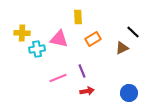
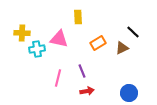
orange rectangle: moved 5 px right, 4 px down
pink line: rotated 54 degrees counterclockwise
